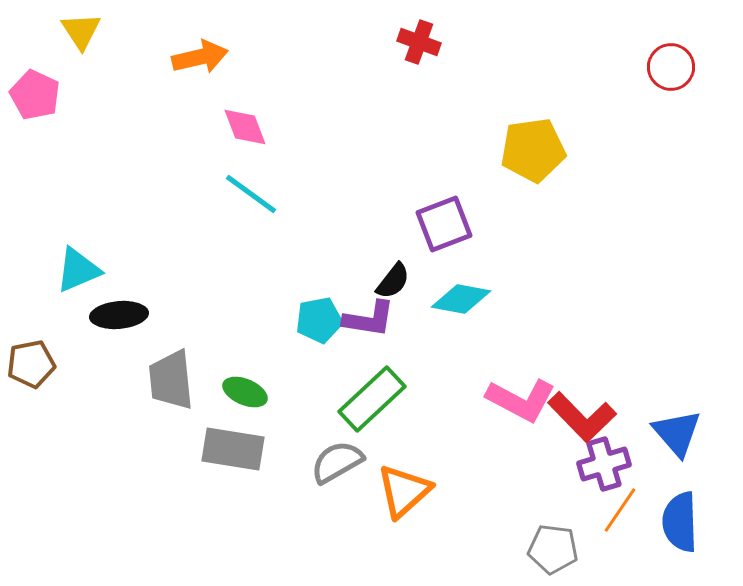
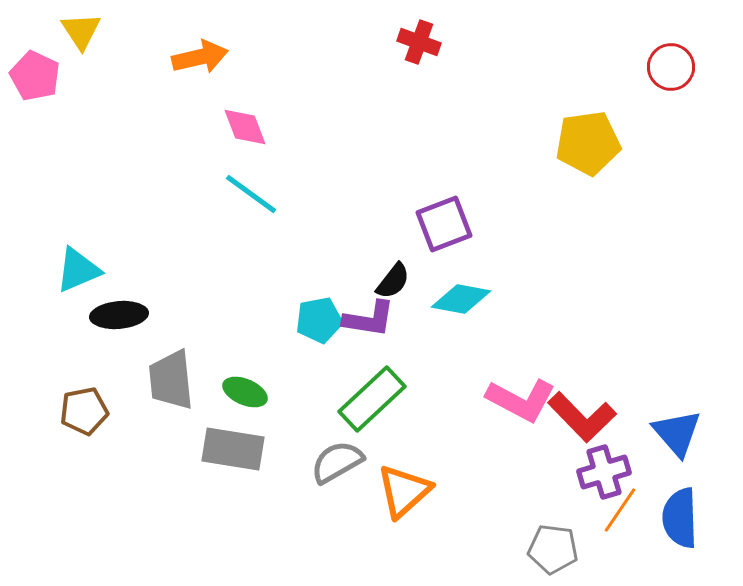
pink pentagon: moved 19 px up
yellow pentagon: moved 55 px right, 7 px up
brown pentagon: moved 53 px right, 47 px down
purple cross: moved 8 px down
blue semicircle: moved 4 px up
